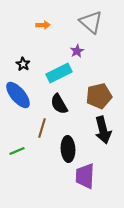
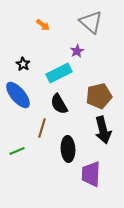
orange arrow: rotated 40 degrees clockwise
purple trapezoid: moved 6 px right, 2 px up
